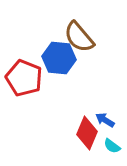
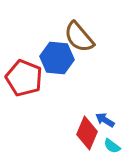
blue hexagon: moved 2 px left
